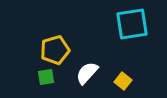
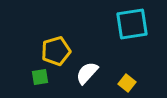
yellow pentagon: moved 1 px right, 1 px down
green square: moved 6 px left
yellow square: moved 4 px right, 2 px down
